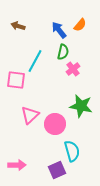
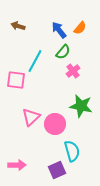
orange semicircle: moved 3 px down
green semicircle: rotated 28 degrees clockwise
pink cross: moved 2 px down
pink triangle: moved 1 px right, 2 px down
